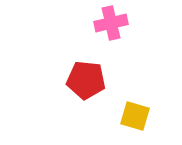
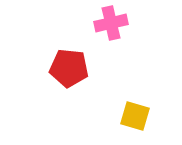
red pentagon: moved 17 px left, 12 px up
